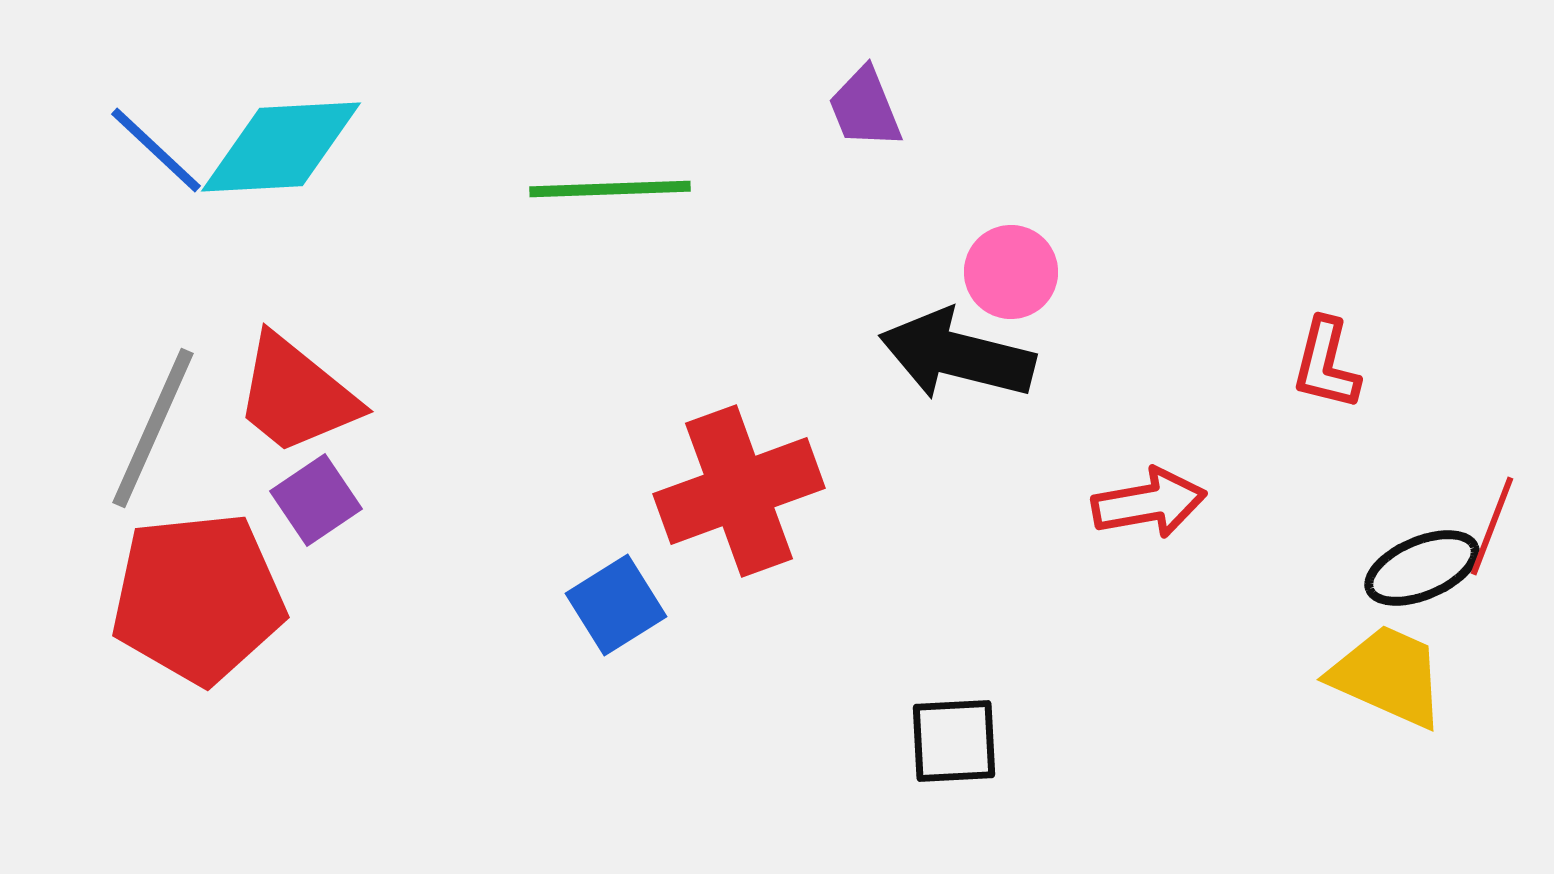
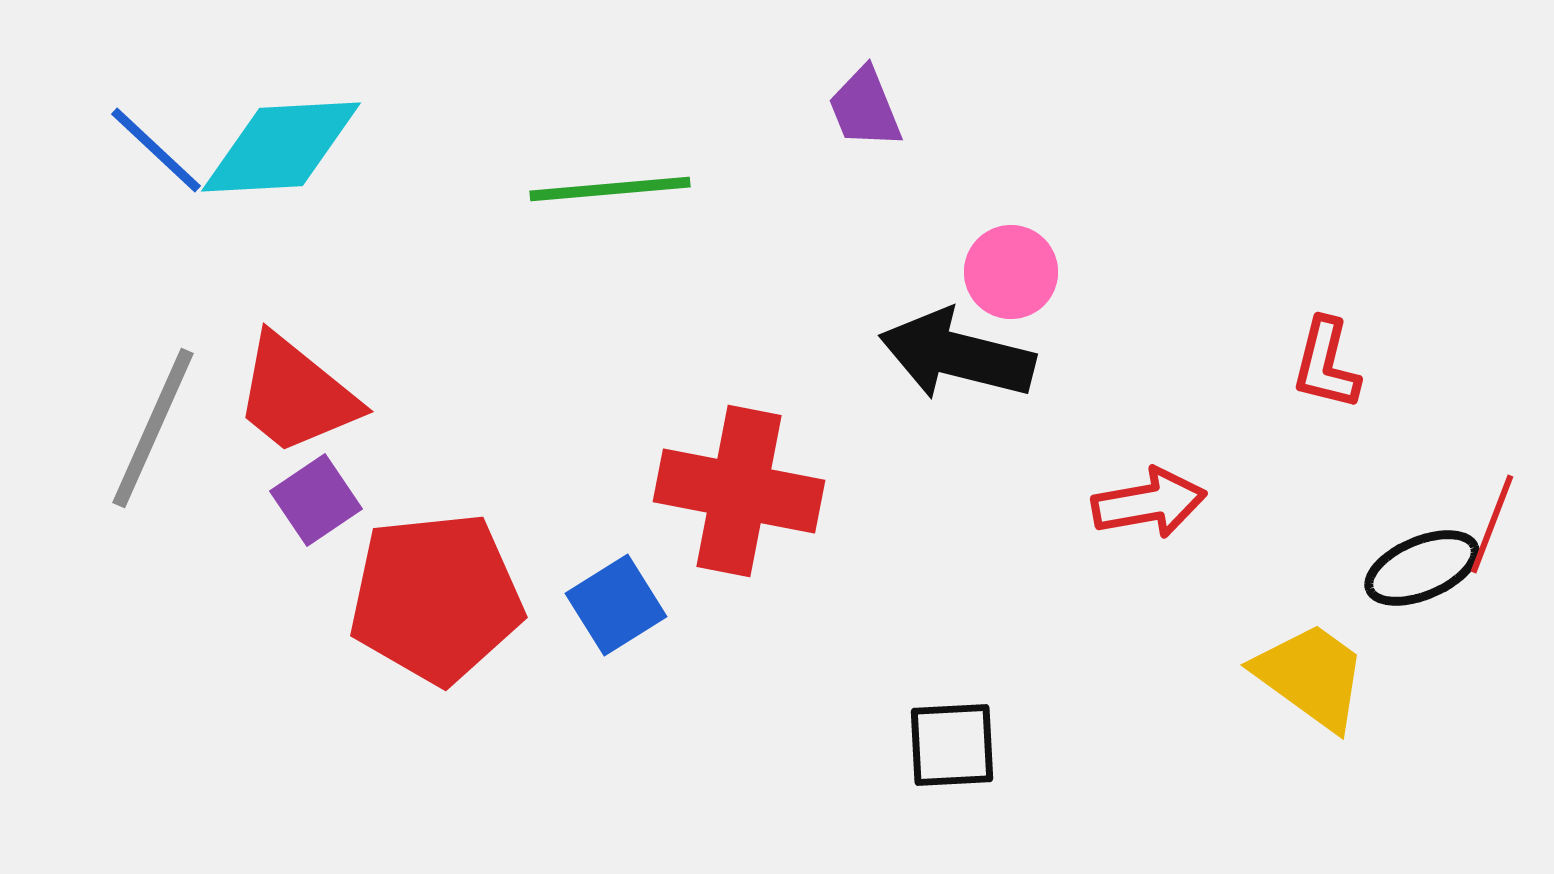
green line: rotated 3 degrees counterclockwise
red cross: rotated 31 degrees clockwise
red line: moved 2 px up
red pentagon: moved 238 px right
yellow trapezoid: moved 77 px left; rotated 12 degrees clockwise
black square: moved 2 px left, 4 px down
